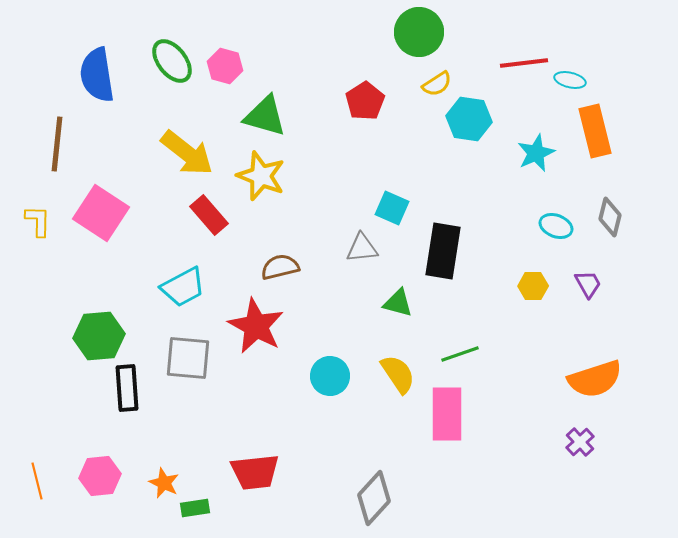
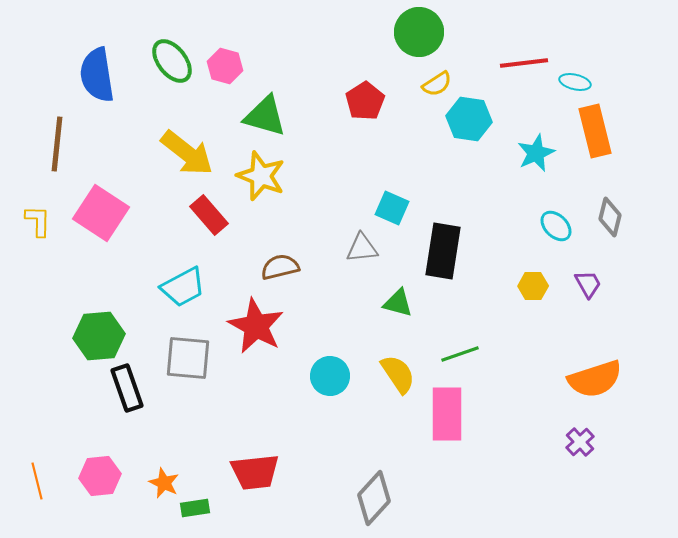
cyan ellipse at (570, 80): moved 5 px right, 2 px down
cyan ellipse at (556, 226): rotated 24 degrees clockwise
black rectangle at (127, 388): rotated 15 degrees counterclockwise
